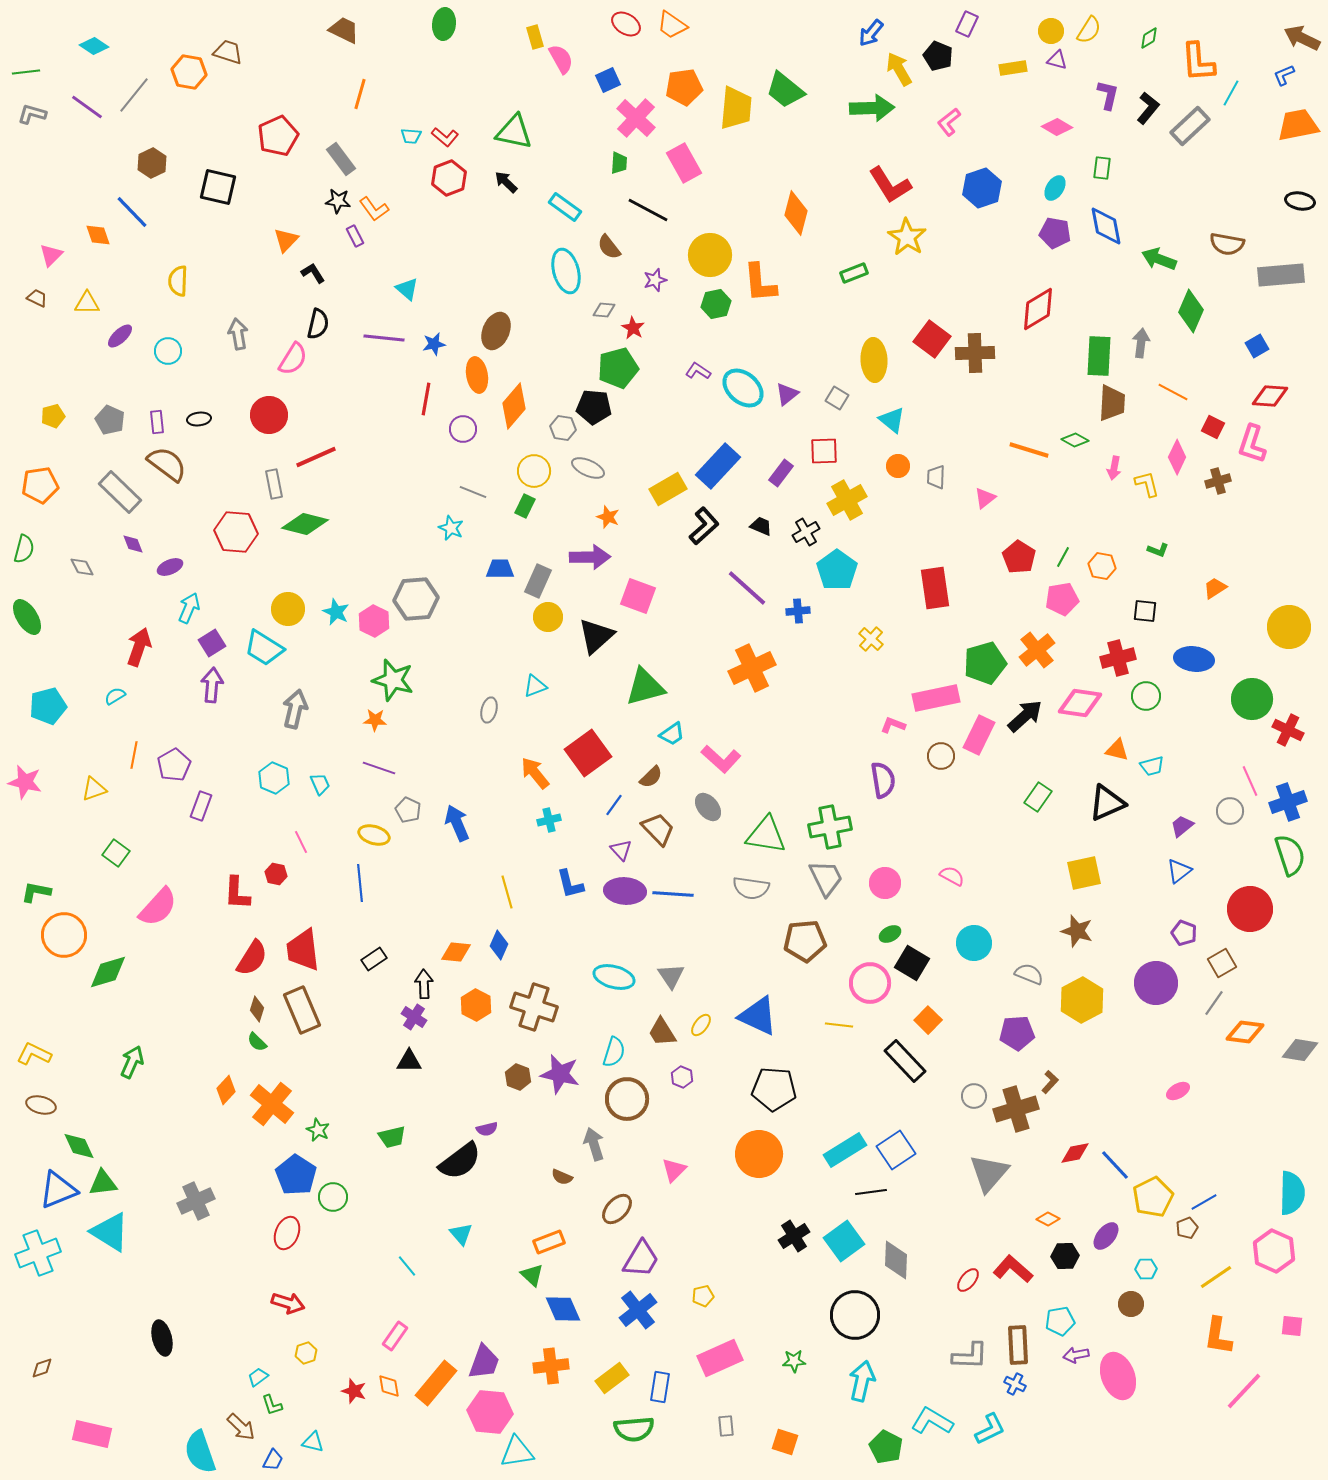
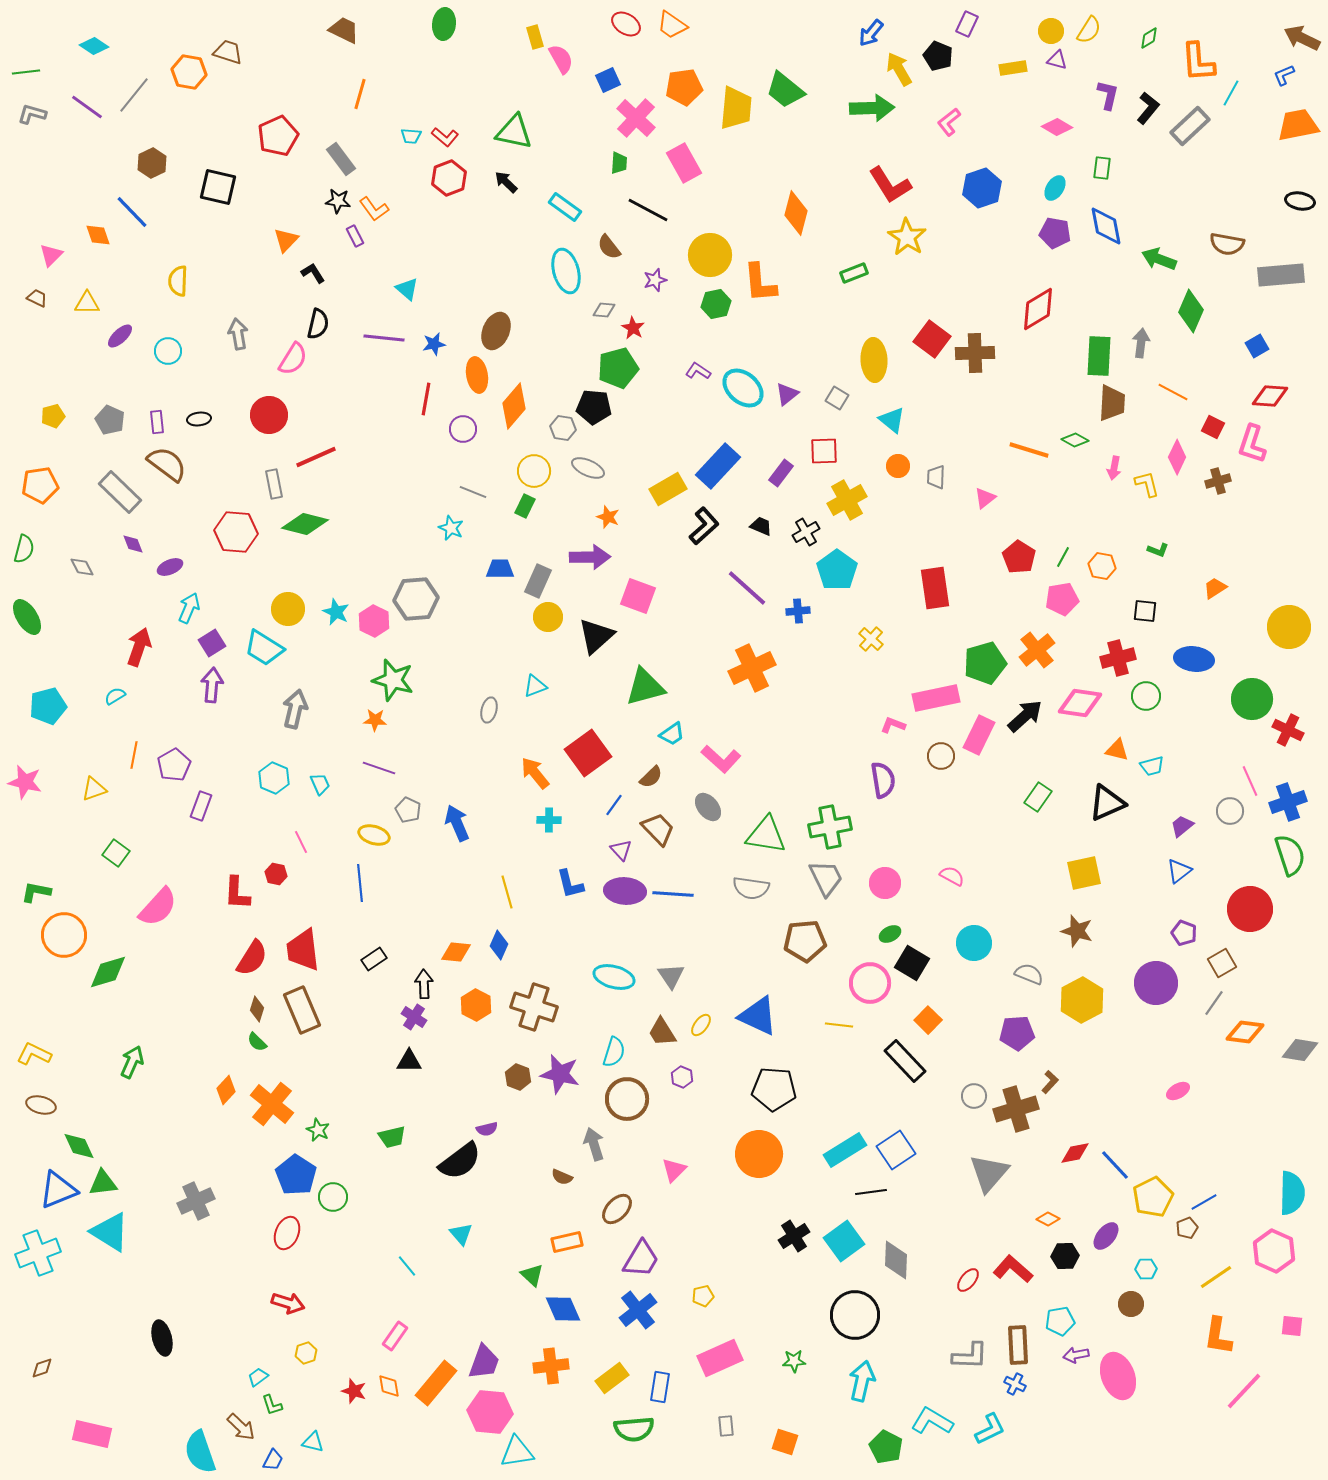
cyan cross at (549, 820): rotated 15 degrees clockwise
orange rectangle at (549, 1242): moved 18 px right; rotated 8 degrees clockwise
